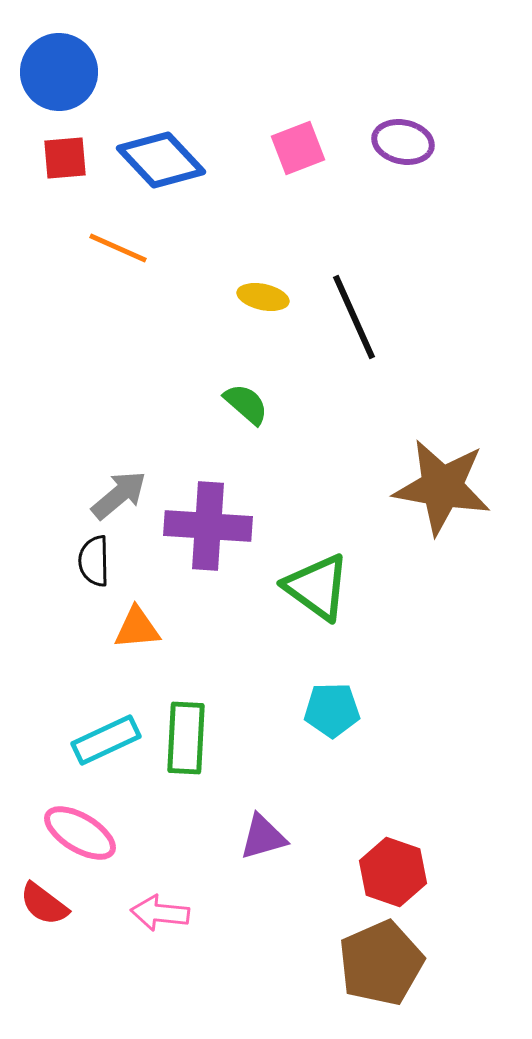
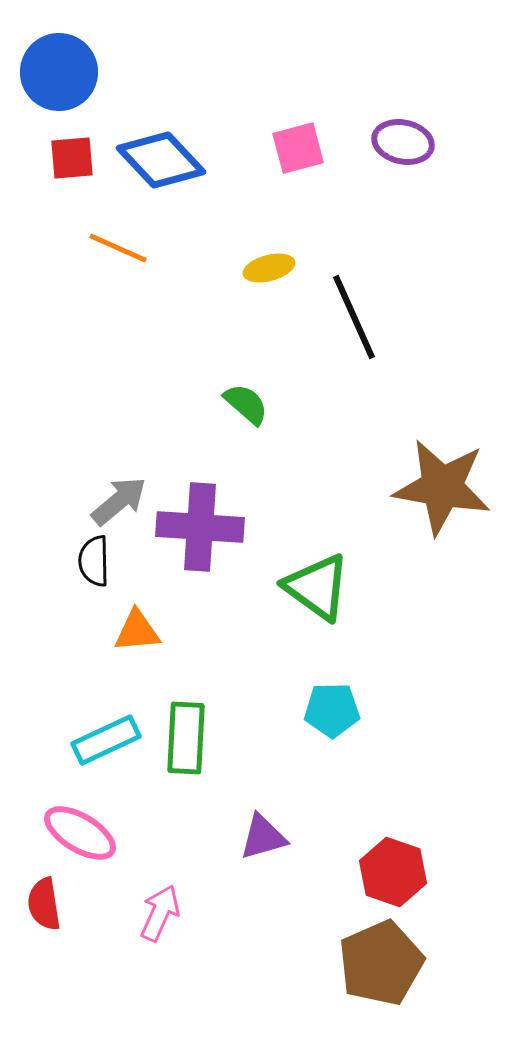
pink square: rotated 6 degrees clockwise
red square: moved 7 px right
yellow ellipse: moved 6 px right, 29 px up; rotated 27 degrees counterclockwise
gray arrow: moved 6 px down
purple cross: moved 8 px left, 1 px down
orange triangle: moved 3 px down
red semicircle: rotated 44 degrees clockwise
pink arrow: rotated 108 degrees clockwise
